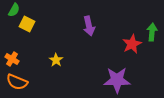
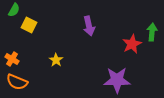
yellow square: moved 2 px right, 1 px down
